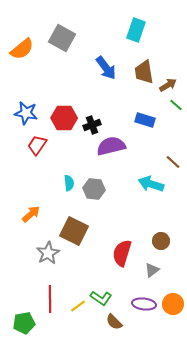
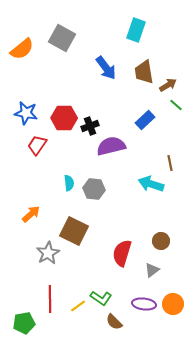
blue rectangle: rotated 60 degrees counterclockwise
black cross: moved 2 px left, 1 px down
brown line: moved 3 px left, 1 px down; rotated 35 degrees clockwise
